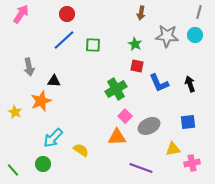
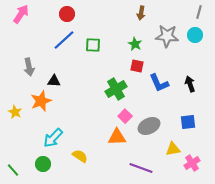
yellow semicircle: moved 1 px left, 6 px down
pink cross: rotated 21 degrees counterclockwise
